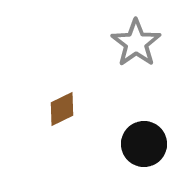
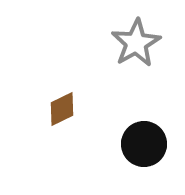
gray star: rotated 6 degrees clockwise
